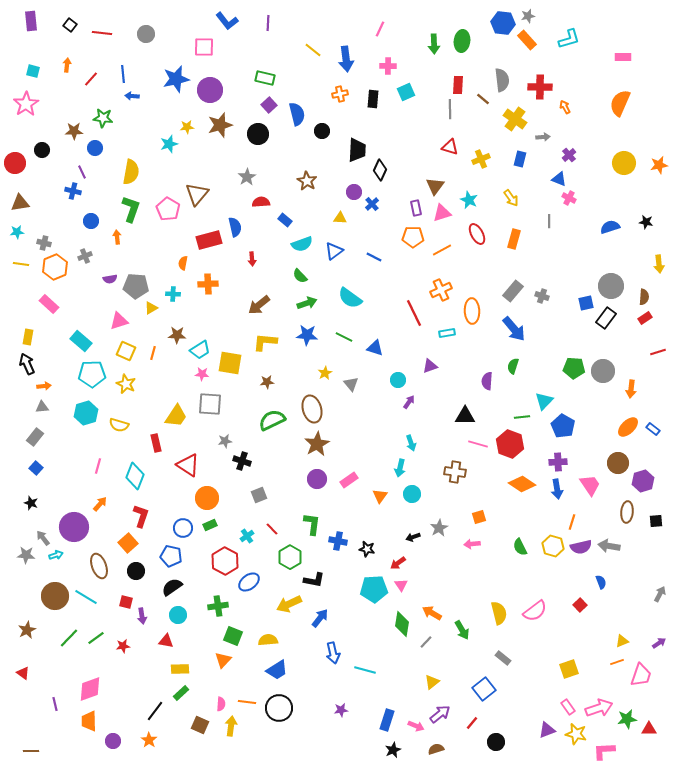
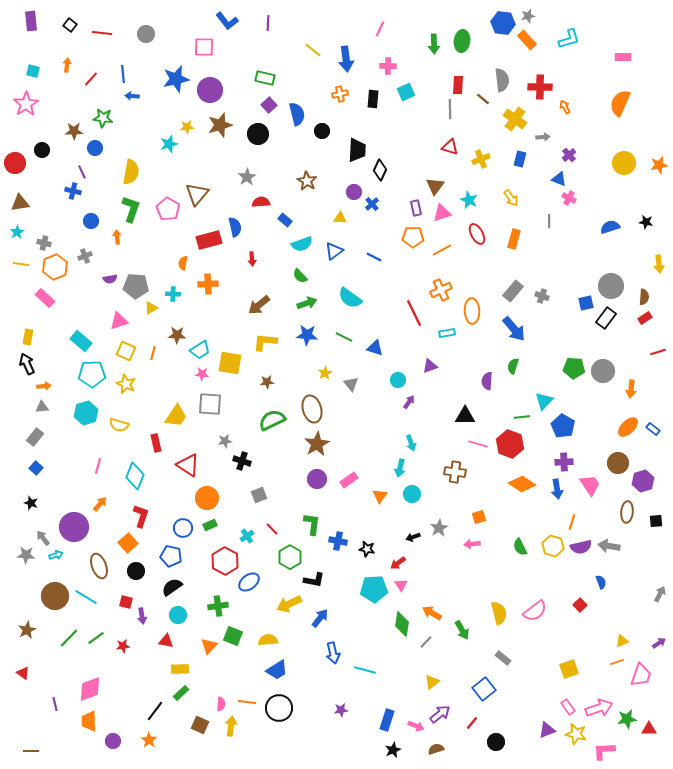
cyan star at (17, 232): rotated 24 degrees counterclockwise
pink rectangle at (49, 304): moved 4 px left, 6 px up
purple cross at (558, 462): moved 6 px right
orange triangle at (223, 660): moved 14 px left, 14 px up
